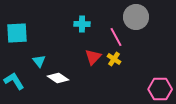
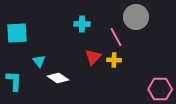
yellow cross: moved 1 px down; rotated 32 degrees counterclockwise
cyan L-shape: rotated 35 degrees clockwise
